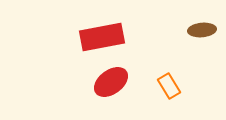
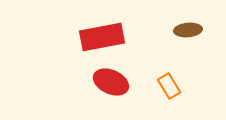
brown ellipse: moved 14 px left
red ellipse: rotated 60 degrees clockwise
